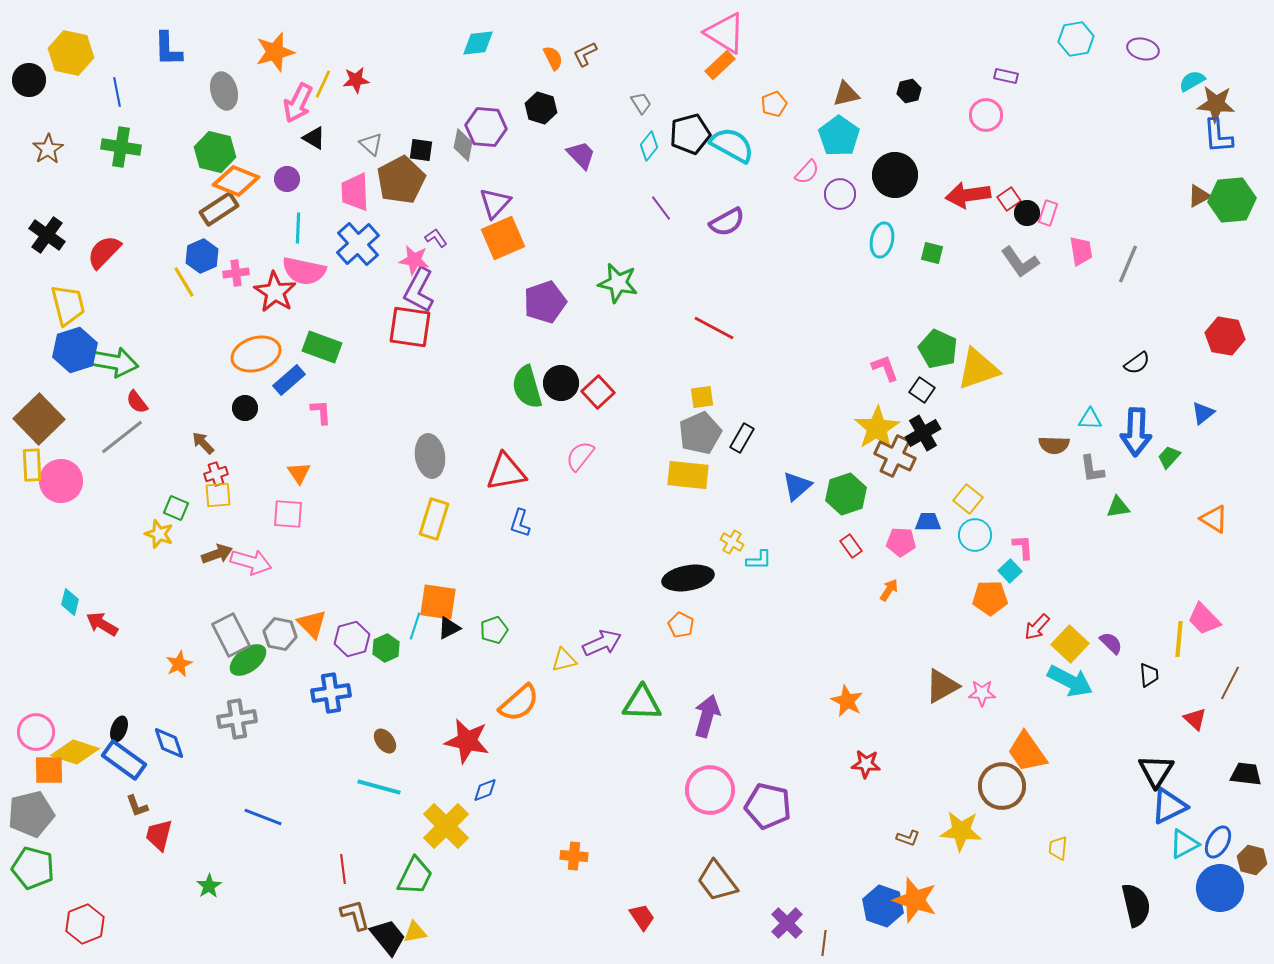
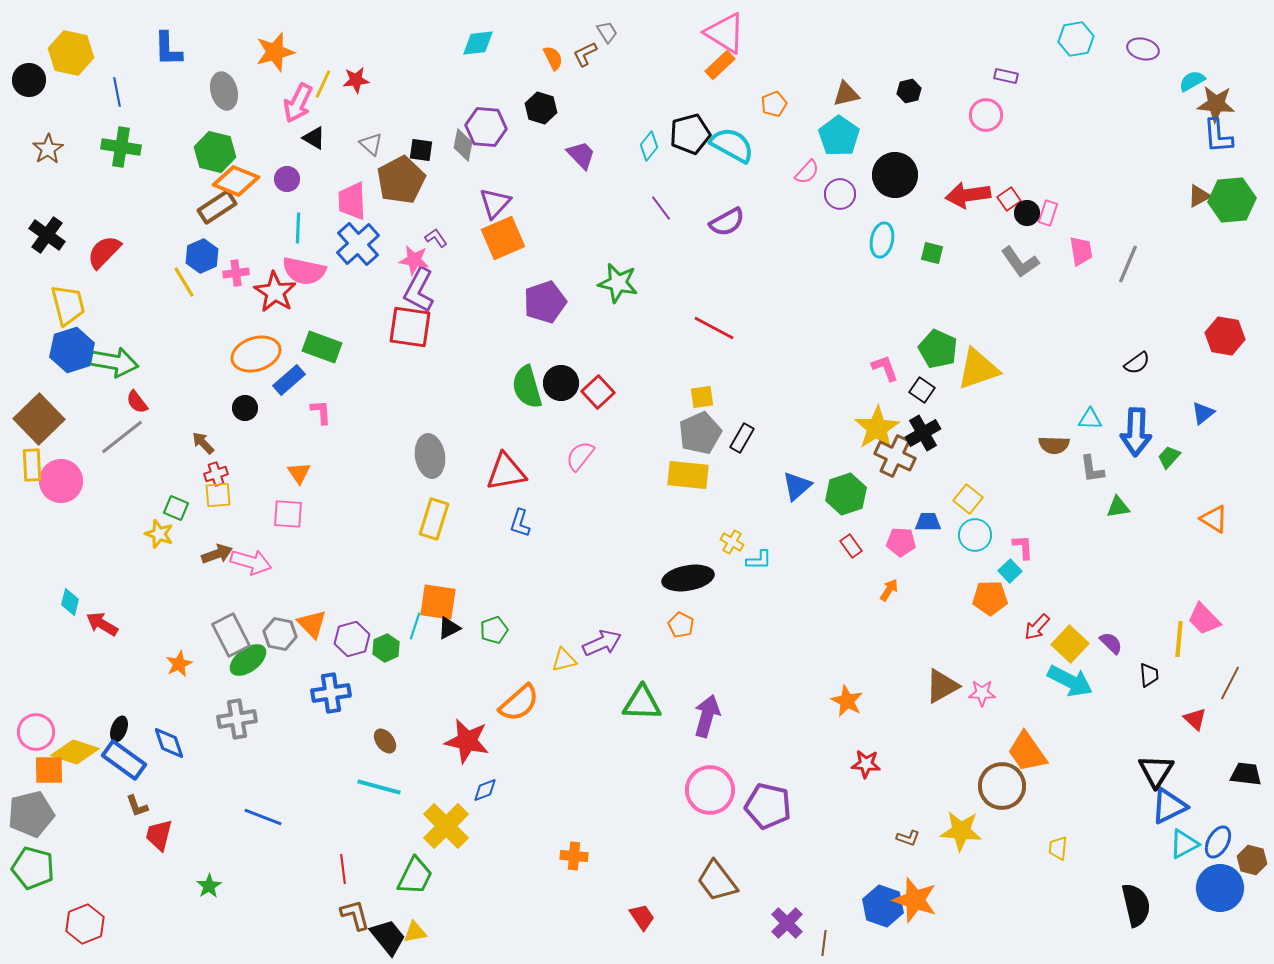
gray trapezoid at (641, 103): moved 34 px left, 71 px up
pink trapezoid at (355, 192): moved 3 px left, 9 px down
brown rectangle at (219, 209): moved 2 px left, 2 px up
blue hexagon at (75, 350): moved 3 px left
